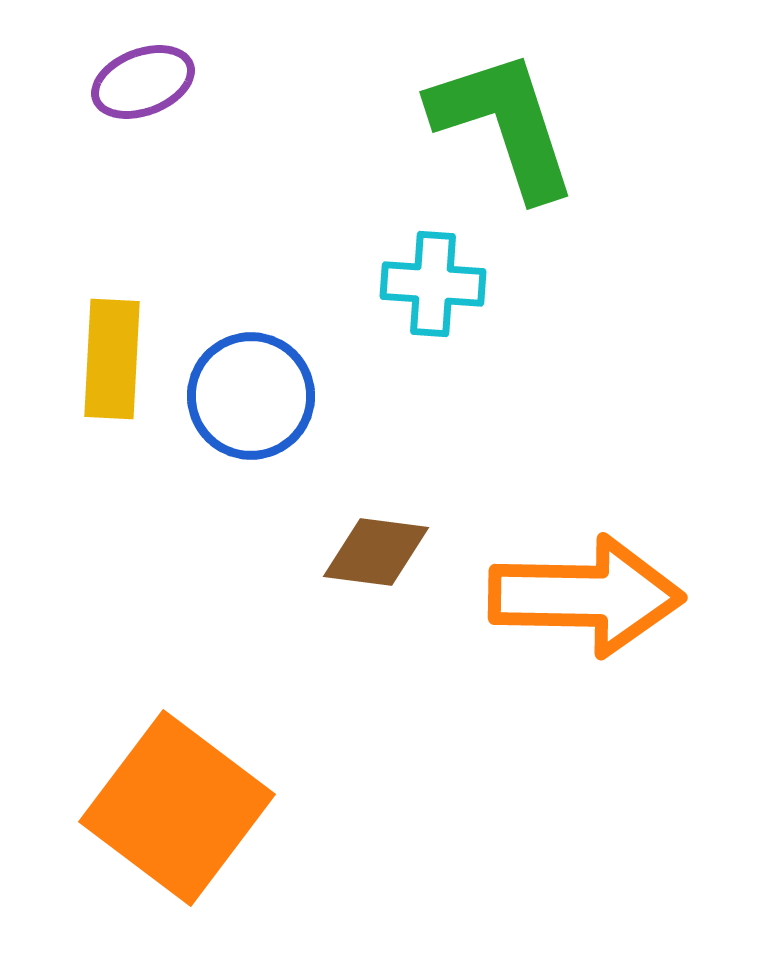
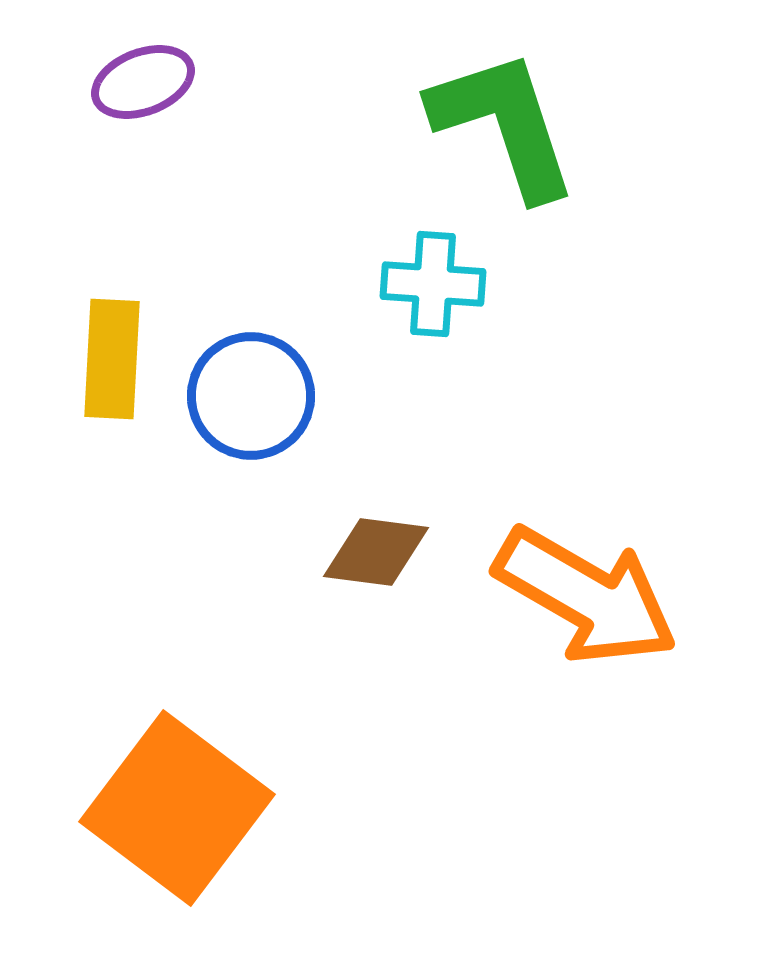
orange arrow: rotated 29 degrees clockwise
